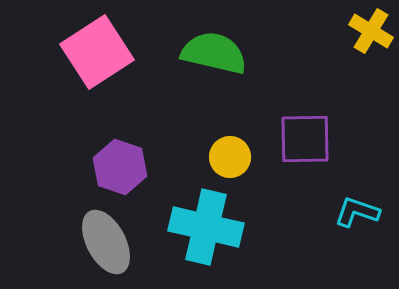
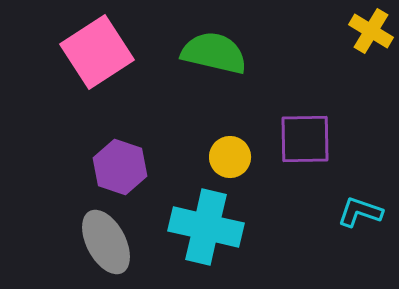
cyan L-shape: moved 3 px right
